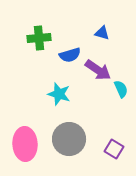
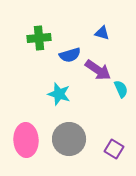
pink ellipse: moved 1 px right, 4 px up
